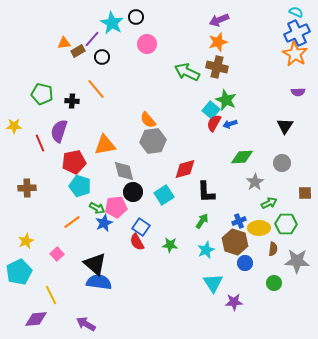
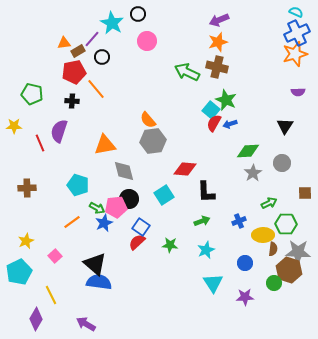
black circle at (136, 17): moved 2 px right, 3 px up
pink circle at (147, 44): moved 3 px up
orange star at (295, 54): rotated 25 degrees clockwise
green pentagon at (42, 94): moved 10 px left
green diamond at (242, 157): moved 6 px right, 6 px up
red pentagon at (74, 162): moved 90 px up
red diamond at (185, 169): rotated 20 degrees clockwise
gray star at (255, 182): moved 2 px left, 9 px up
cyan pentagon at (80, 186): moved 2 px left, 1 px up
black circle at (133, 192): moved 4 px left, 7 px down
green arrow at (202, 221): rotated 35 degrees clockwise
yellow ellipse at (259, 228): moved 4 px right, 7 px down
red semicircle at (137, 242): rotated 78 degrees clockwise
brown hexagon at (235, 242): moved 54 px right, 28 px down
pink square at (57, 254): moved 2 px left, 2 px down
gray star at (297, 261): moved 1 px right, 9 px up
purple star at (234, 302): moved 11 px right, 5 px up
purple diamond at (36, 319): rotated 55 degrees counterclockwise
